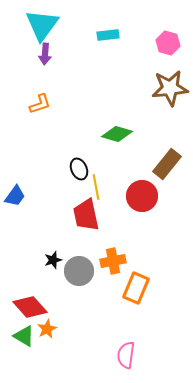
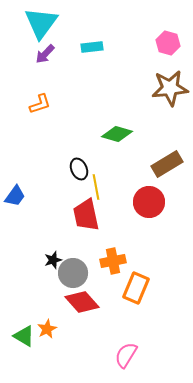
cyan triangle: moved 1 px left, 2 px up
cyan rectangle: moved 16 px left, 12 px down
purple arrow: rotated 40 degrees clockwise
brown rectangle: rotated 20 degrees clockwise
red circle: moved 7 px right, 6 px down
gray circle: moved 6 px left, 2 px down
red diamond: moved 52 px right, 5 px up
pink semicircle: rotated 24 degrees clockwise
